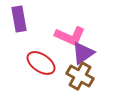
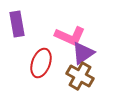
purple rectangle: moved 2 px left, 5 px down
red ellipse: rotated 76 degrees clockwise
